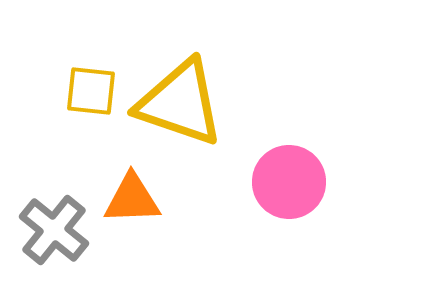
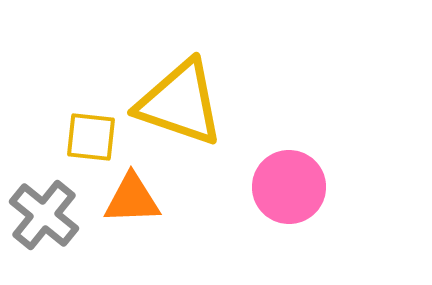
yellow square: moved 46 px down
pink circle: moved 5 px down
gray cross: moved 10 px left, 15 px up
